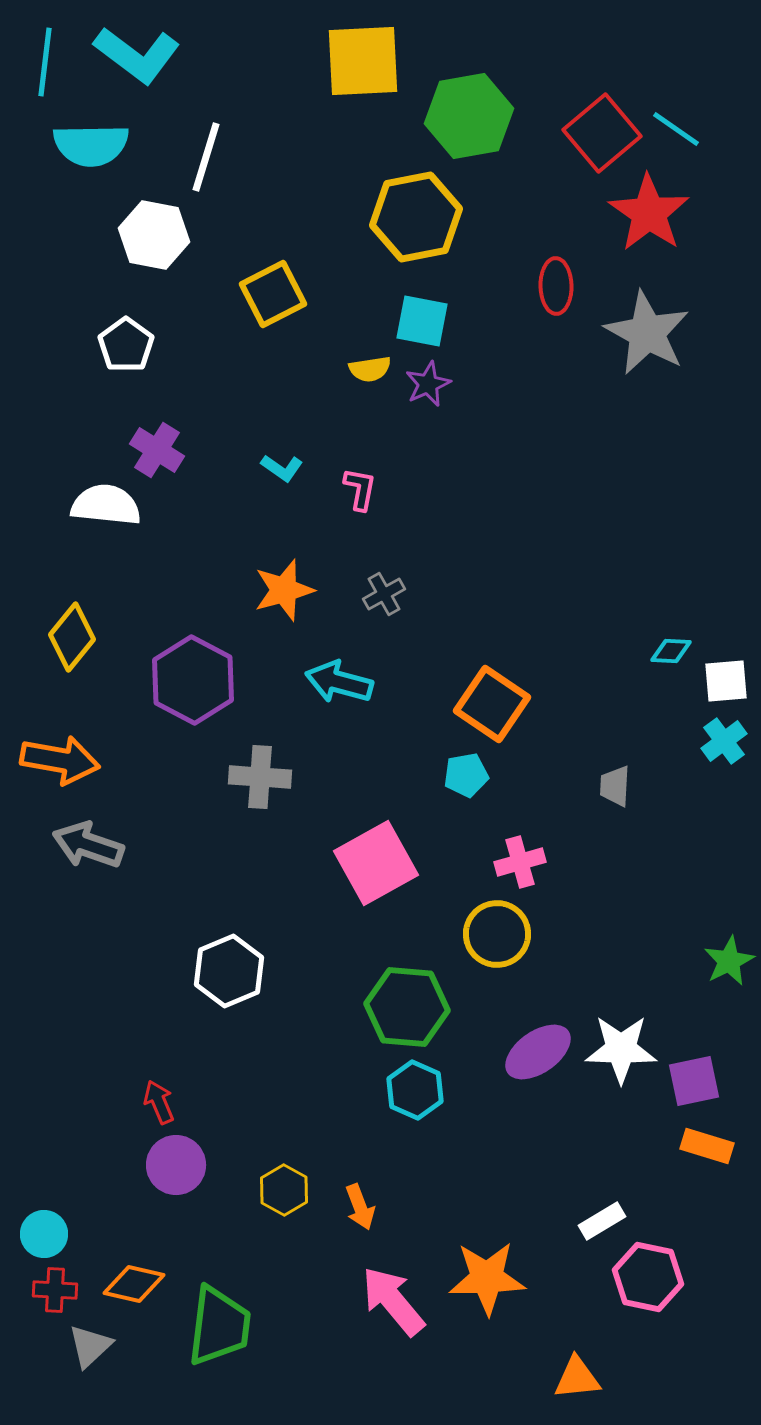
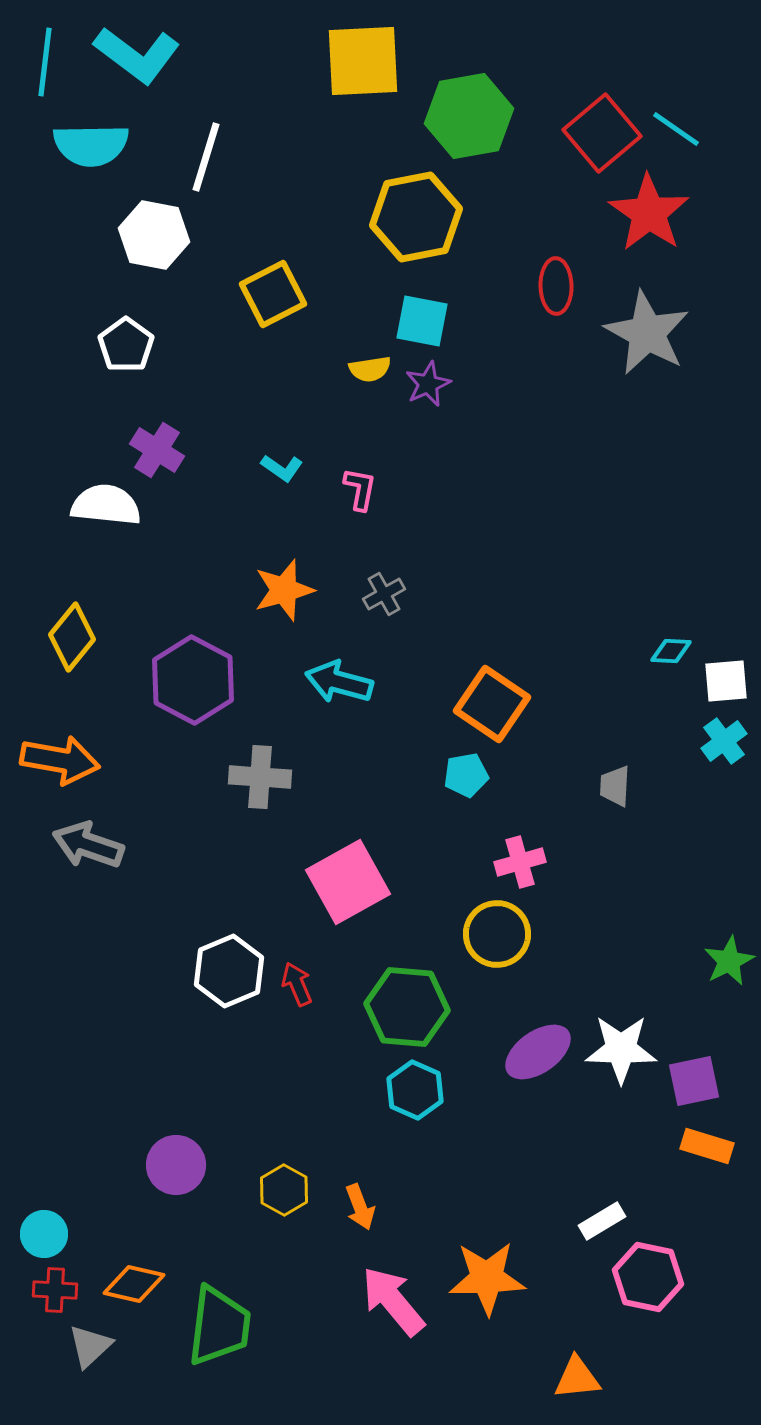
pink square at (376, 863): moved 28 px left, 19 px down
red arrow at (159, 1102): moved 138 px right, 118 px up
